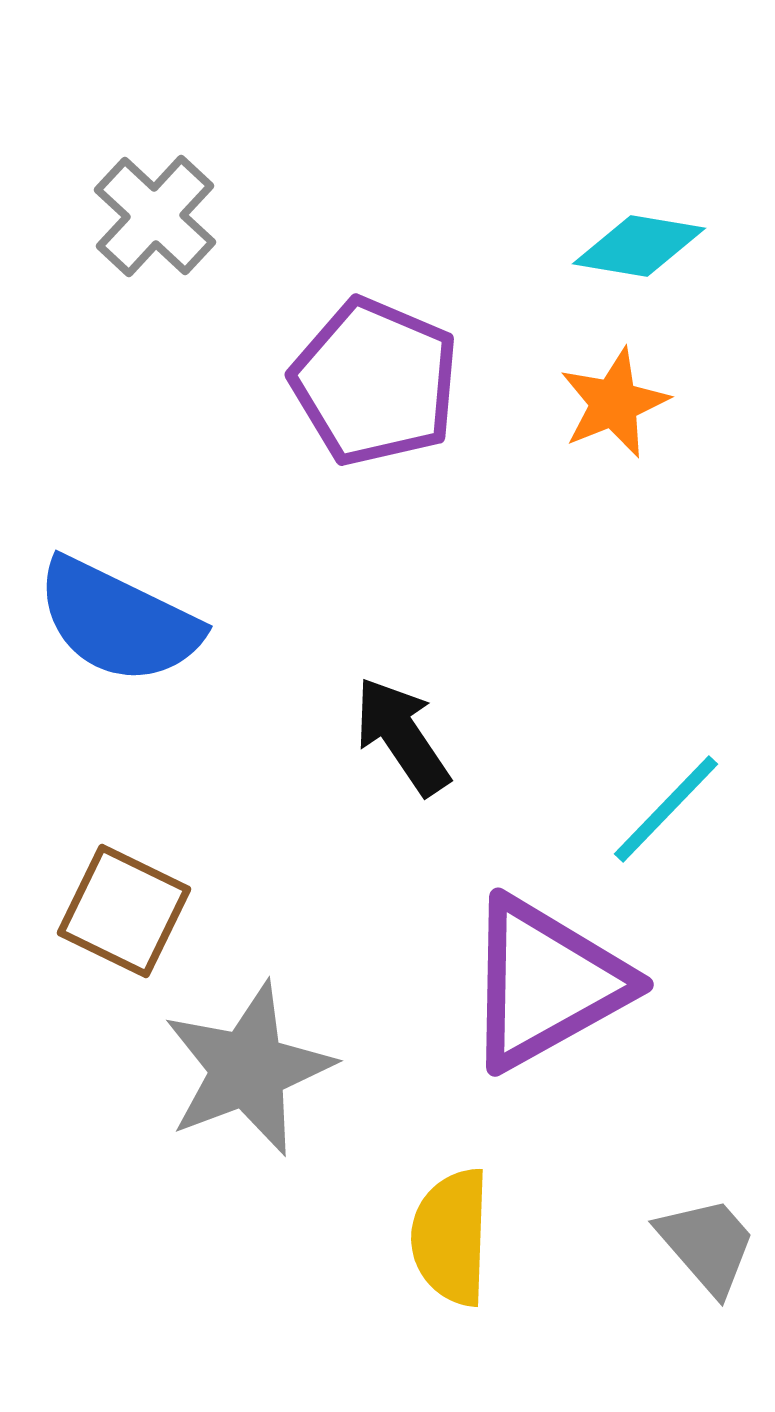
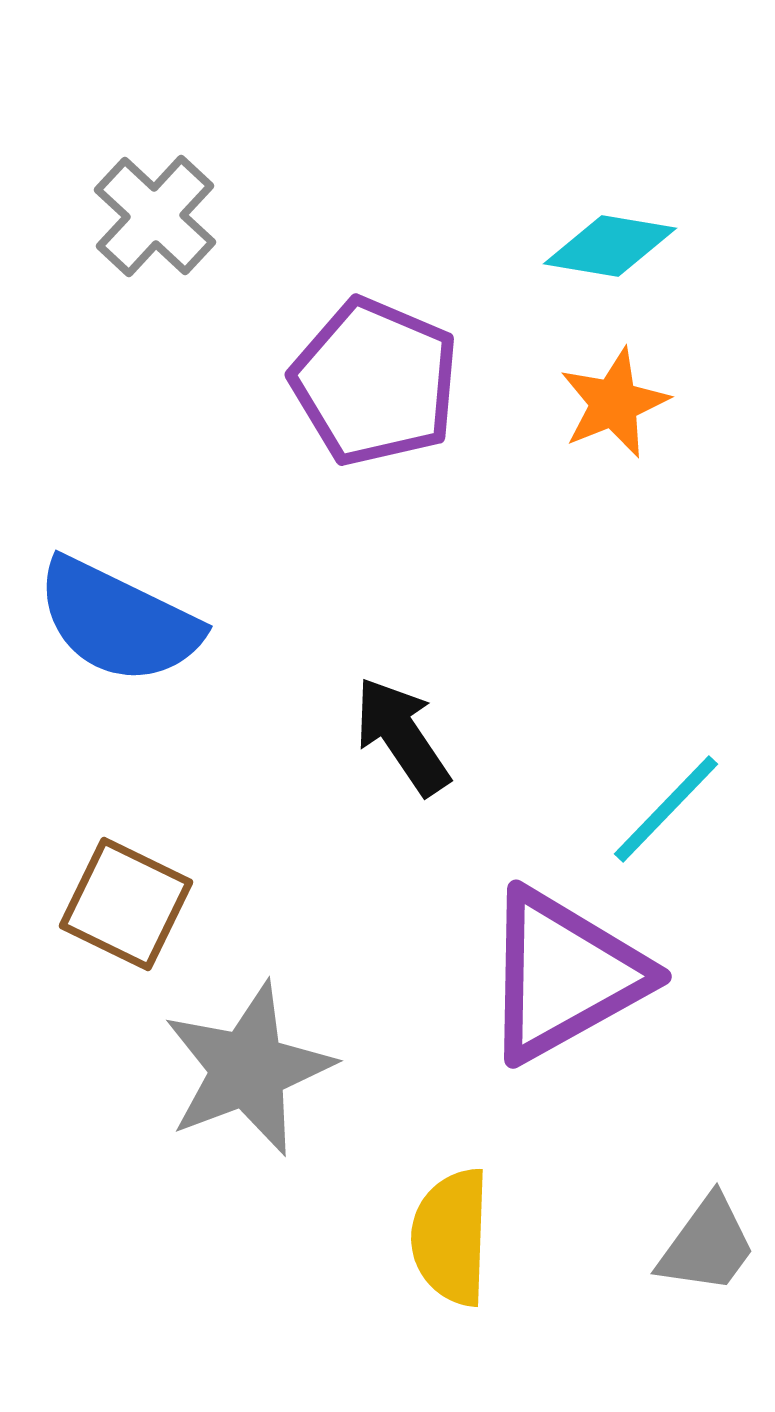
cyan diamond: moved 29 px left
brown square: moved 2 px right, 7 px up
purple triangle: moved 18 px right, 8 px up
gray trapezoid: rotated 77 degrees clockwise
